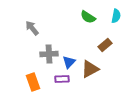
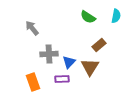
brown rectangle: moved 6 px left
brown triangle: moved 2 px up; rotated 30 degrees counterclockwise
